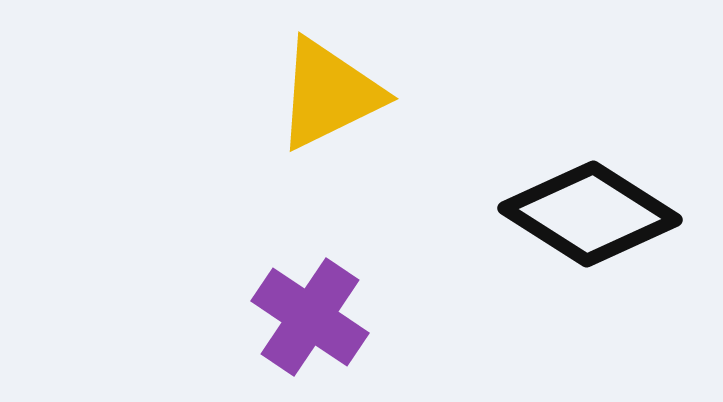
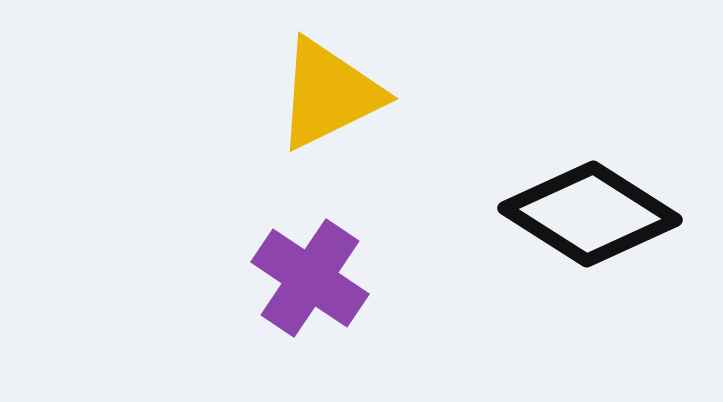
purple cross: moved 39 px up
